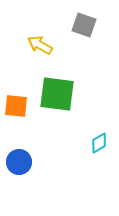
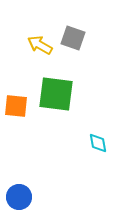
gray square: moved 11 px left, 13 px down
green square: moved 1 px left
cyan diamond: moved 1 px left; rotated 70 degrees counterclockwise
blue circle: moved 35 px down
